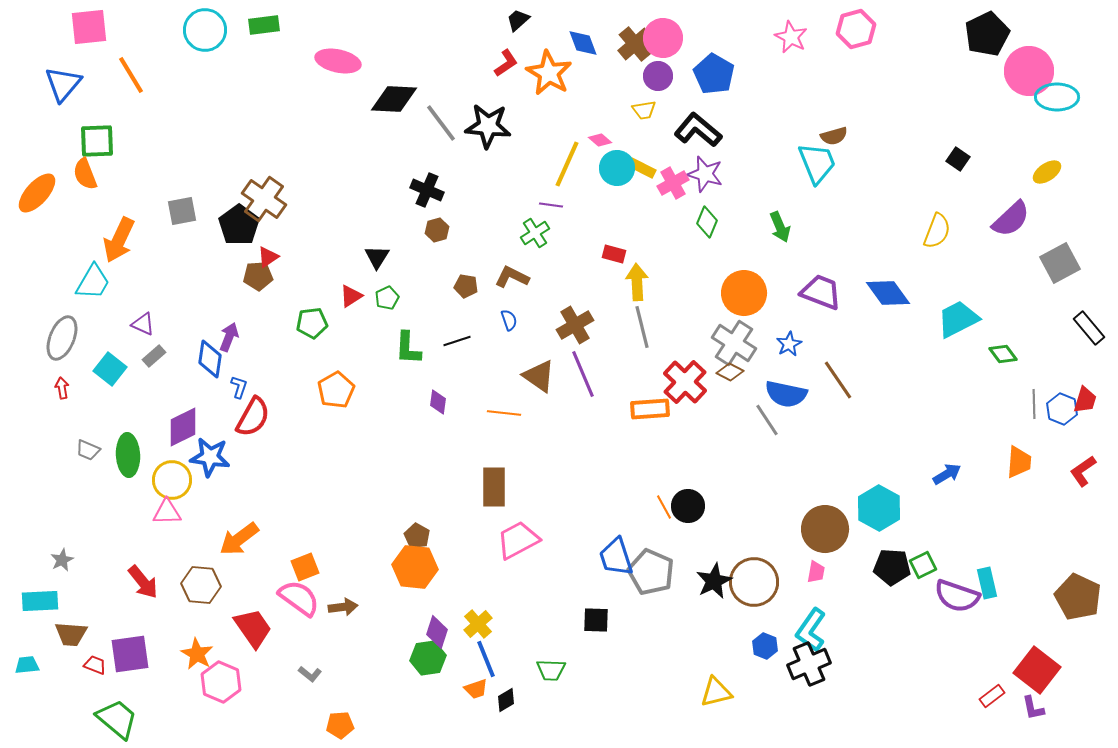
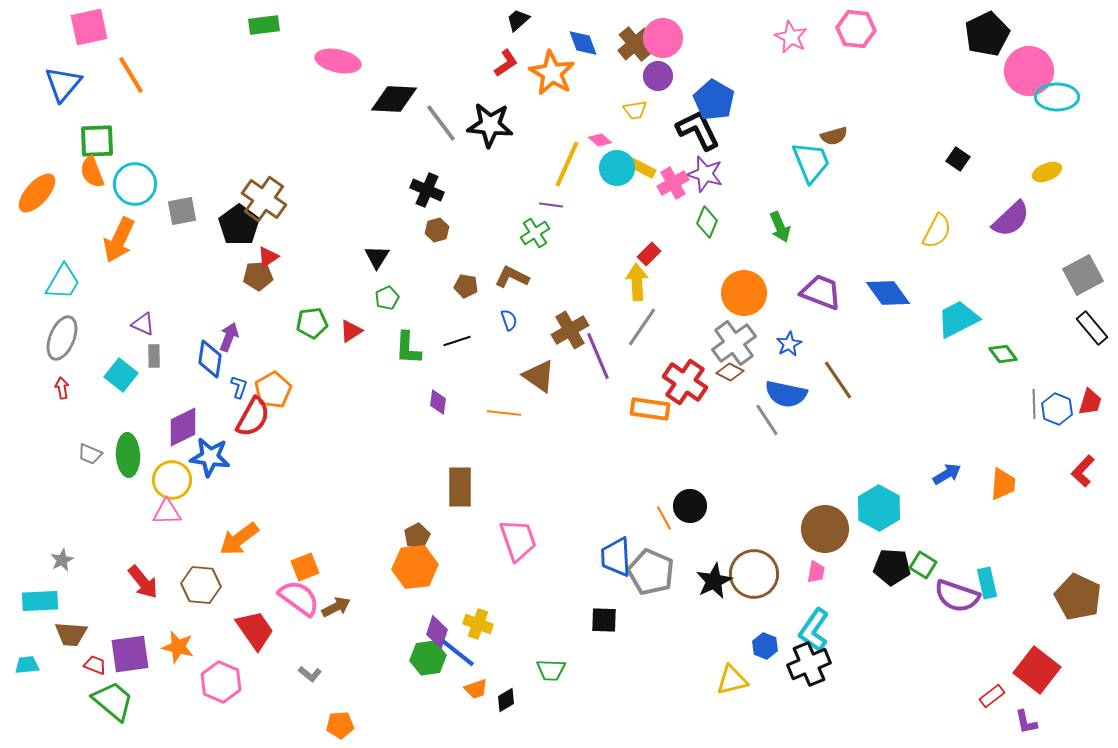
pink square at (89, 27): rotated 6 degrees counterclockwise
pink hexagon at (856, 29): rotated 21 degrees clockwise
cyan circle at (205, 30): moved 70 px left, 154 px down
orange star at (549, 73): moved 3 px right
blue pentagon at (714, 74): moved 26 px down
yellow trapezoid at (644, 110): moved 9 px left
black star at (488, 126): moved 2 px right, 1 px up
black L-shape at (698, 130): rotated 24 degrees clockwise
cyan trapezoid at (817, 163): moved 6 px left, 1 px up
yellow ellipse at (1047, 172): rotated 12 degrees clockwise
orange semicircle at (85, 174): moved 7 px right, 2 px up
yellow semicircle at (937, 231): rotated 6 degrees clockwise
red rectangle at (614, 254): moved 35 px right; rotated 60 degrees counterclockwise
gray square at (1060, 263): moved 23 px right, 12 px down
cyan trapezoid at (93, 282): moved 30 px left
red triangle at (351, 296): moved 35 px down
brown cross at (575, 325): moved 5 px left, 5 px down
gray line at (642, 327): rotated 48 degrees clockwise
black rectangle at (1089, 328): moved 3 px right
gray cross at (734, 343): rotated 21 degrees clockwise
gray rectangle at (154, 356): rotated 50 degrees counterclockwise
cyan square at (110, 369): moved 11 px right, 6 px down
purple line at (583, 374): moved 15 px right, 18 px up
red cross at (685, 382): rotated 9 degrees counterclockwise
orange pentagon at (336, 390): moved 63 px left
red trapezoid at (1085, 400): moved 5 px right, 2 px down
orange rectangle at (650, 409): rotated 12 degrees clockwise
blue hexagon at (1062, 409): moved 5 px left
gray trapezoid at (88, 450): moved 2 px right, 4 px down
orange trapezoid at (1019, 462): moved 16 px left, 22 px down
red L-shape at (1083, 471): rotated 12 degrees counterclockwise
brown rectangle at (494, 487): moved 34 px left
black circle at (688, 506): moved 2 px right
orange line at (664, 507): moved 11 px down
brown pentagon at (417, 536): rotated 15 degrees clockwise
pink trapezoid at (518, 540): rotated 99 degrees clockwise
blue trapezoid at (616, 557): rotated 15 degrees clockwise
green square at (923, 565): rotated 32 degrees counterclockwise
orange hexagon at (415, 567): rotated 12 degrees counterclockwise
brown circle at (754, 582): moved 8 px up
brown arrow at (343, 607): moved 7 px left; rotated 20 degrees counterclockwise
black square at (596, 620): moved 8 px right
yellow cross at (478, 624): rotated 28 degrees counterclockwise
red trapezoid at (253, 628): moved 2 px right, 2 px down
cyan L-shape at (811, 630): moved 3 px right
orange star at (197, 654): moved 19 px left, 7 px up; rotated 16 degrees counterclockwise
blue line at (486, 659): moved 28 px left, 6 px up; rotated 30 degrees counterclockwise
yellow triangle at (716, 692): moved 16 px right, 12 px up
purple L-shape at (1033, 708): moved 7 px left, 14 px down
green trapezoid at (117, 719): moved 4 px left, 18 px up
